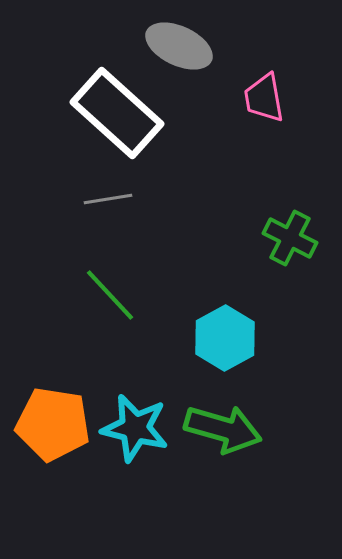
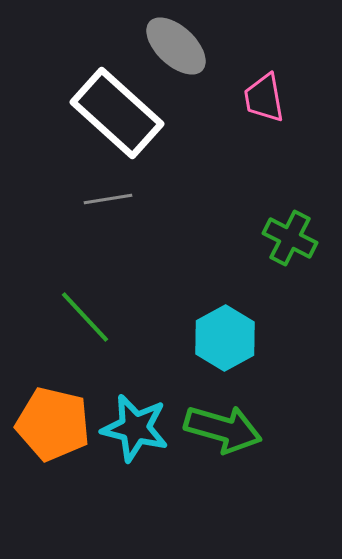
gray ellipse: moved 3 px left; rotated 18 degrees clockwise
green line: moved 25 px left, 22 px down
orange pentagon: rotated 4 degrees clockwise
